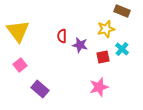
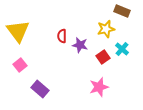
red square: rotated 24 degrees counterclockwise
